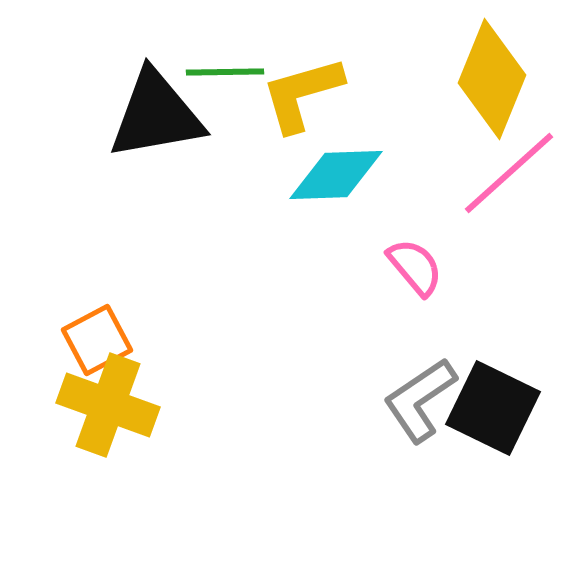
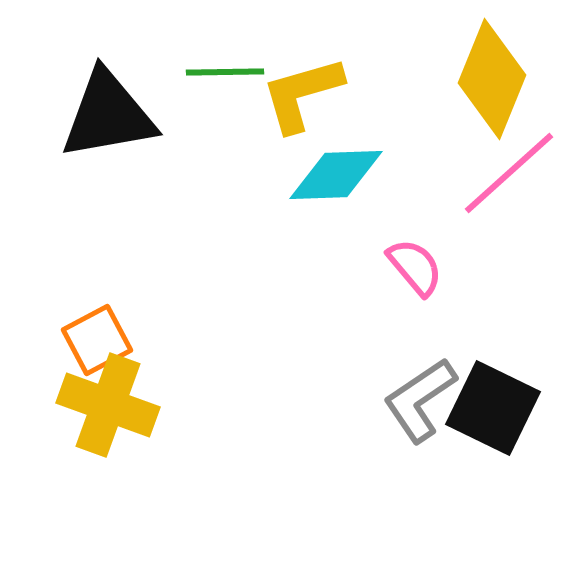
black triangle: moved 48 px left
